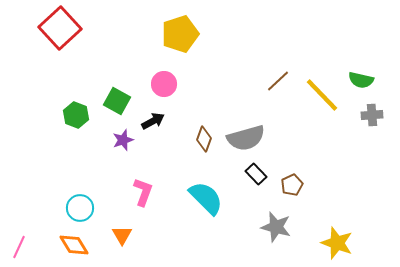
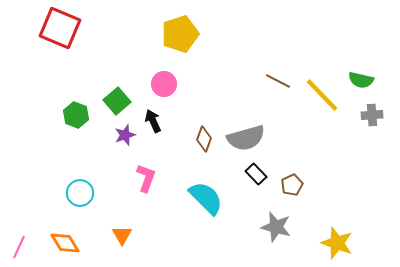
red square: rotated 24 degrees counterclockwise
brown line: rotated 70 degrees clockwise
green square: rotated 20 degrees clockwise
black arrow: rotated 85 degrees counterclockwise
purple star: moved 2 px right, 5 px up
pink L-shape: moved 3 px right, 14 px up
cyan circle: moved 15 px up
orange diamond: moved 9 px left, 2 px up
